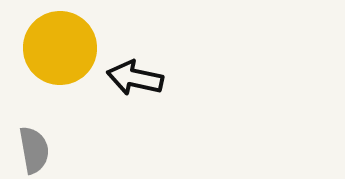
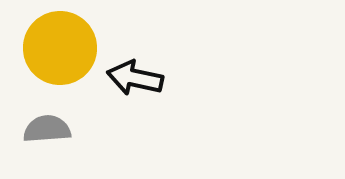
gray semicircle: moved 13 px right, 21 px up; rotated 84 degrees counterclockwise
